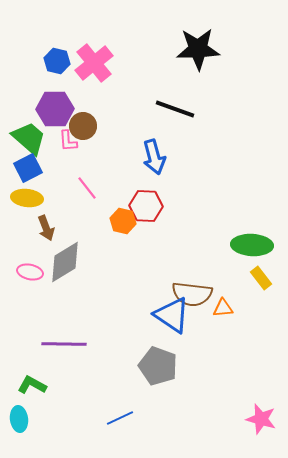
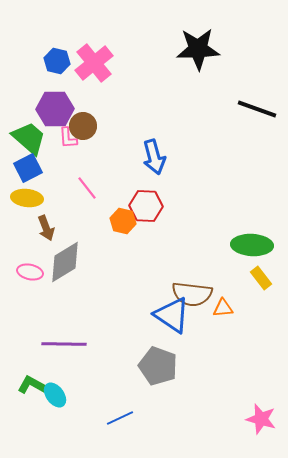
black line: moved 82 px right
pink L-shape: moved 3 px up
cyan ellipse: moved 36 px right, 24 px up; rotated 30 degrees counterclockwise
